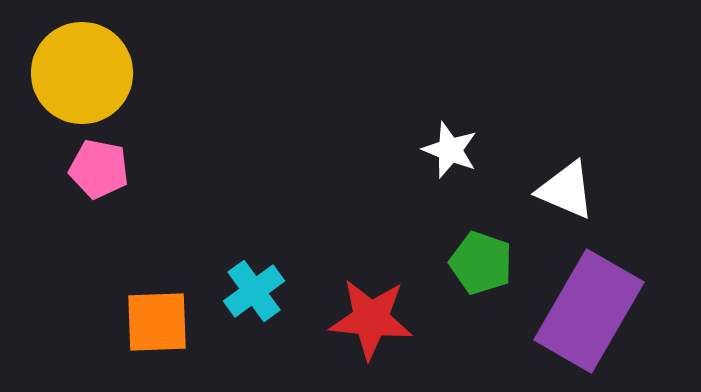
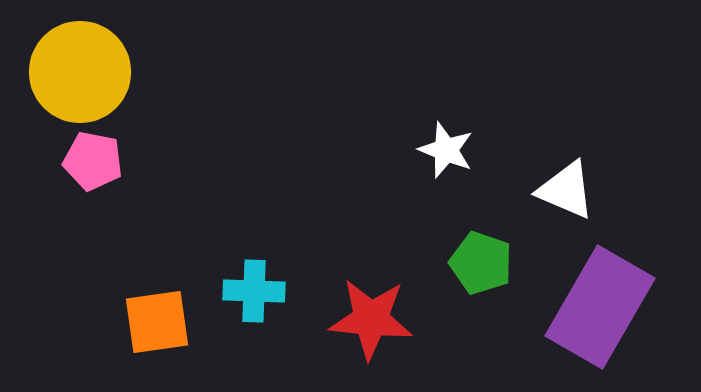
yellow circle: moved 2 px left, 1 px up
white star: moved 4 px left
pink pentagon: moved 6 px left, 8 px up
cyan cross: rotated 38 degrees clockwise
purple rectangle: moved 11 px right, 4 px up
orange square: rotated 6 degrees counterclockwise
